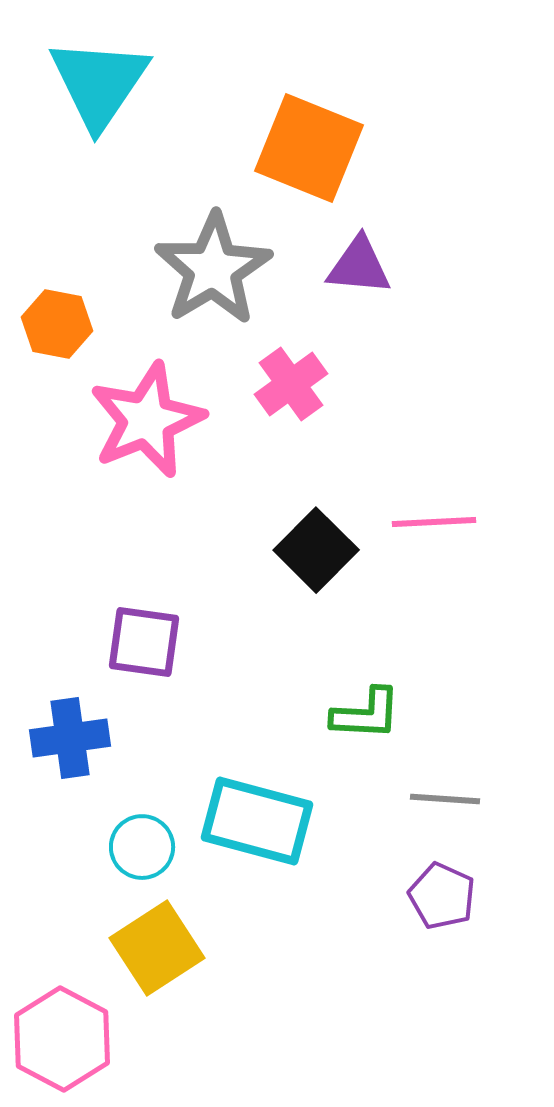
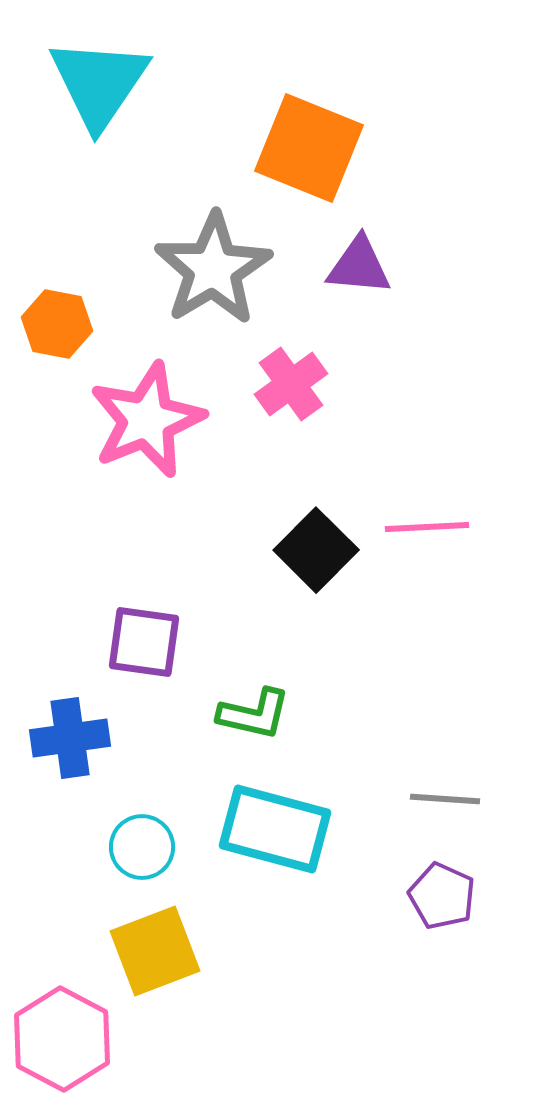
pink line: moved 7 px left, 5 px down
green L-shape: moved 112 px left; rotated 10 degrees clockwise
cyan rectangle: moved 18 px right, 8 px down
yellow square: moved 2 px left, 3 px down; rotated 12 degrees clockwise
